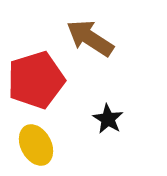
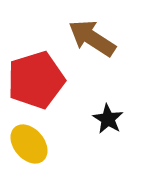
brown arrow: moved 2 px right
yellow ellipse: moved 7 px left, 1 px up; rotated 12 degrees counterclockwise
